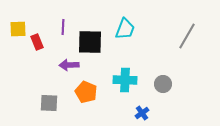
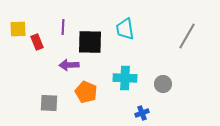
cyan trapezoid: rotated 150 degrees clockwise
cyan cross: moved 2 px up
blue cross: rotated 16 degrees clockwise
